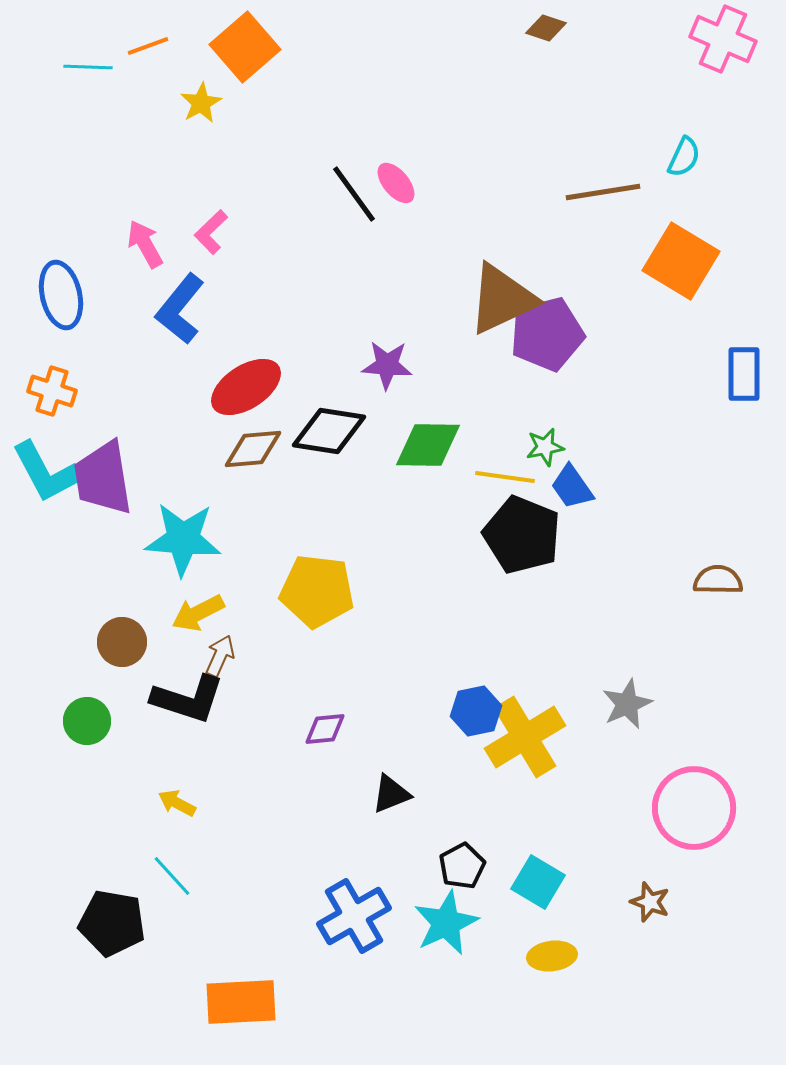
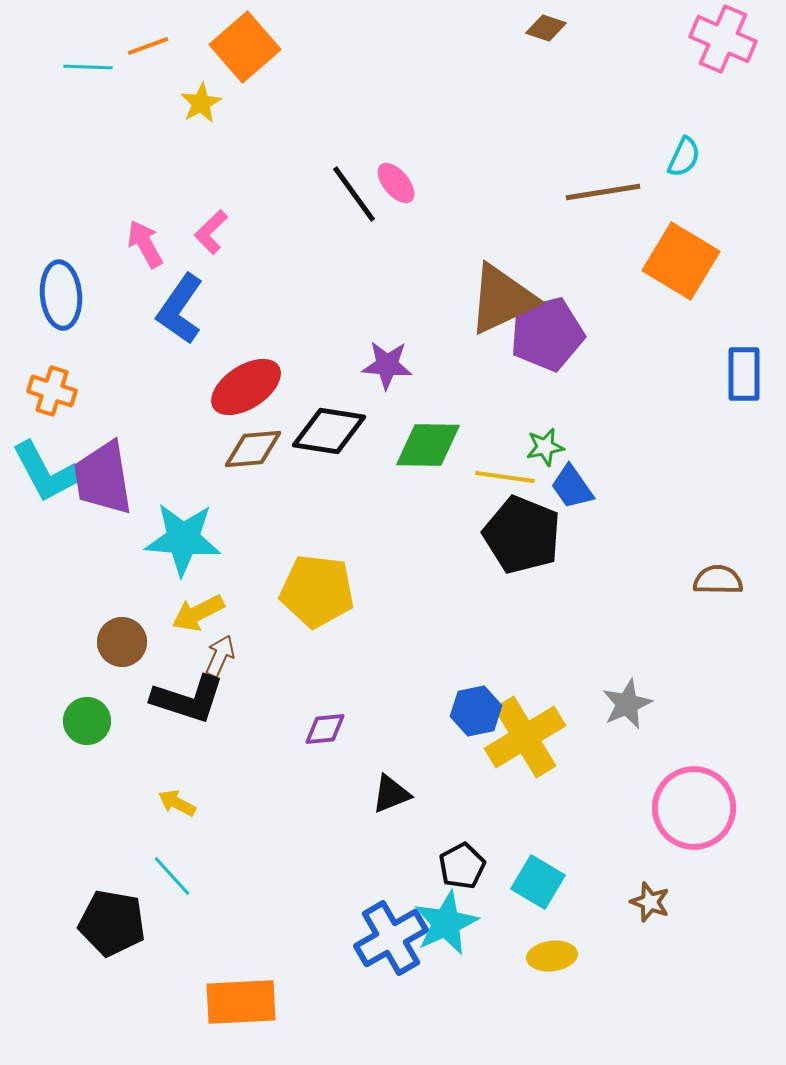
blue ellipse at (61, 295): rotated 8 degrees clockwise
blue L-shape at (180, 309): rotated 4 degrees counterclockwise
blue cross at (354, 916): moved 37 px right, 22 px down
